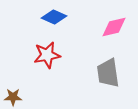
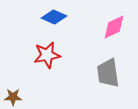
pink diamond: rotated 12 degrees counterclockwise
